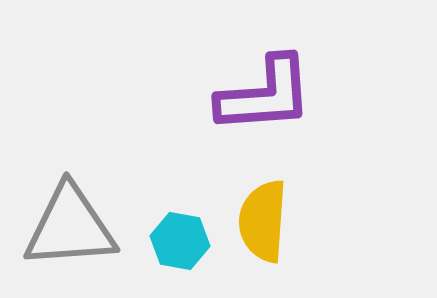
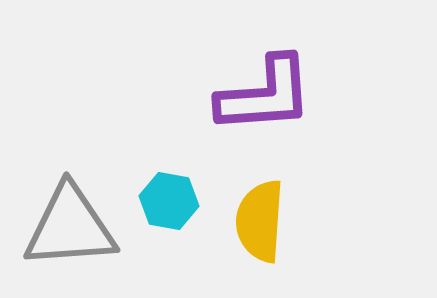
yellow semicircle: moved 3 px left
cyan hexagon: moved 11 px left, 40 px up
